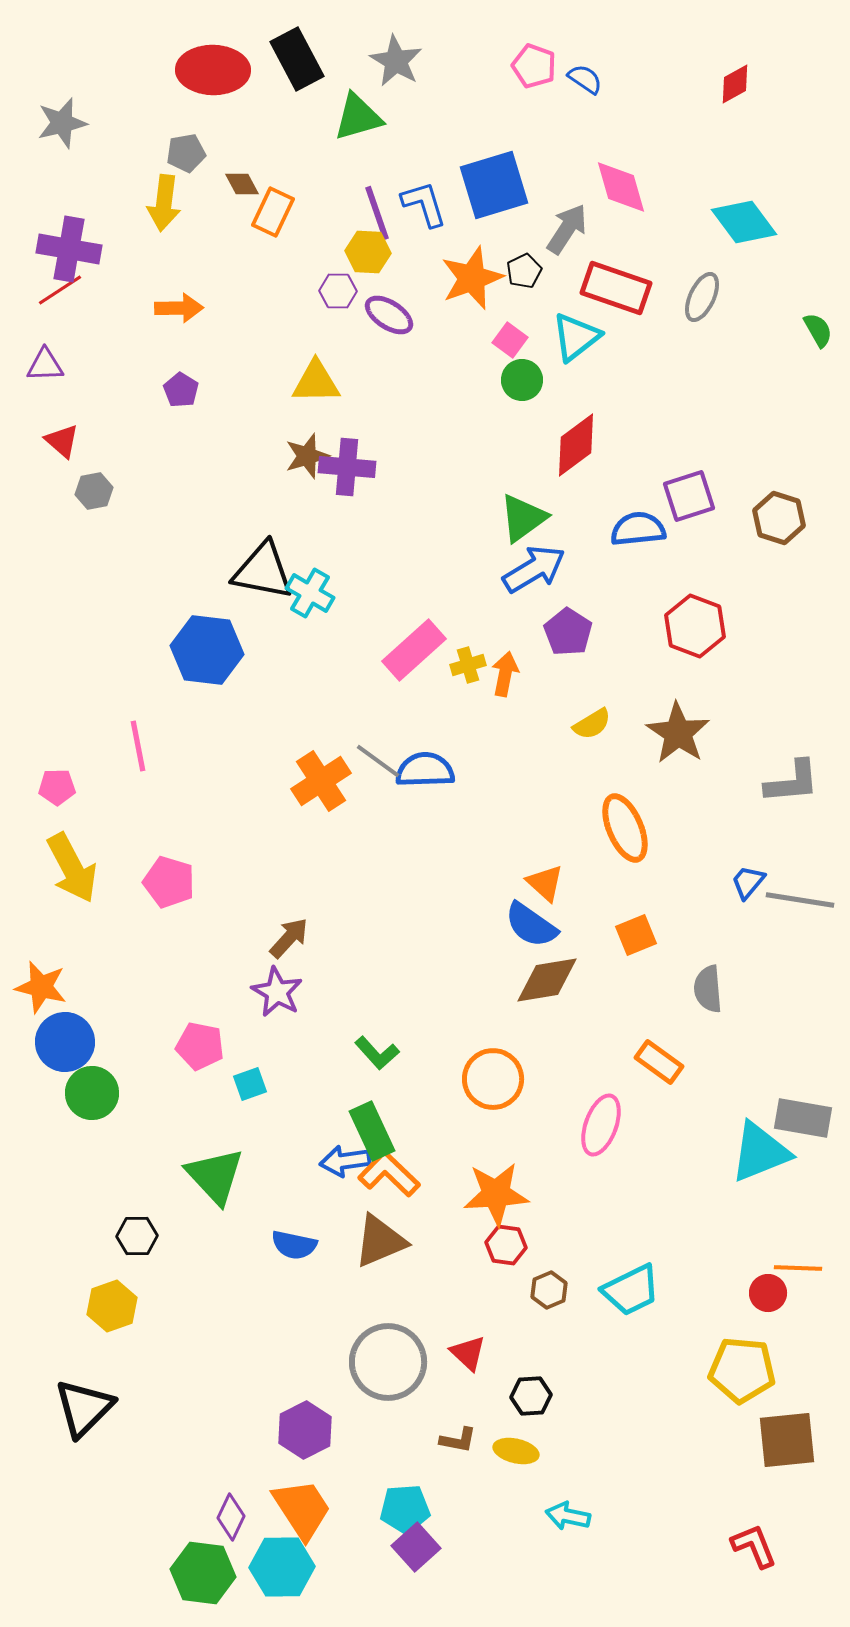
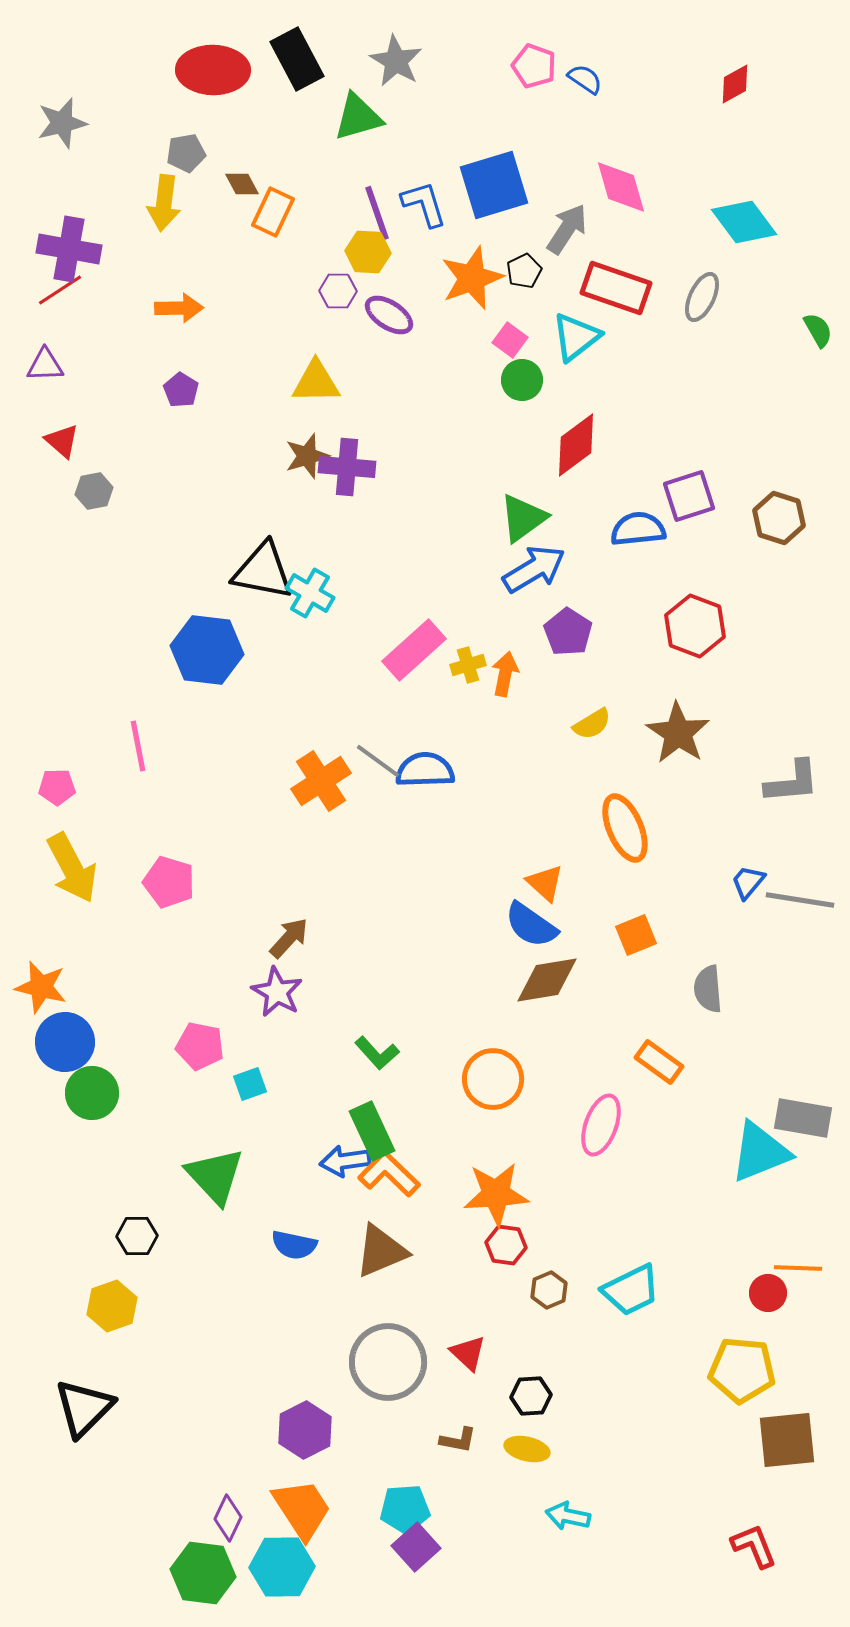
brown triangle at (380, 1241): moved 1 px right, 10 px down
yellow ellipse at (516, 1451): moved 11 px right, 2 px up
purple diamond at (231, 1517): moved 3 px left, 1 px down
